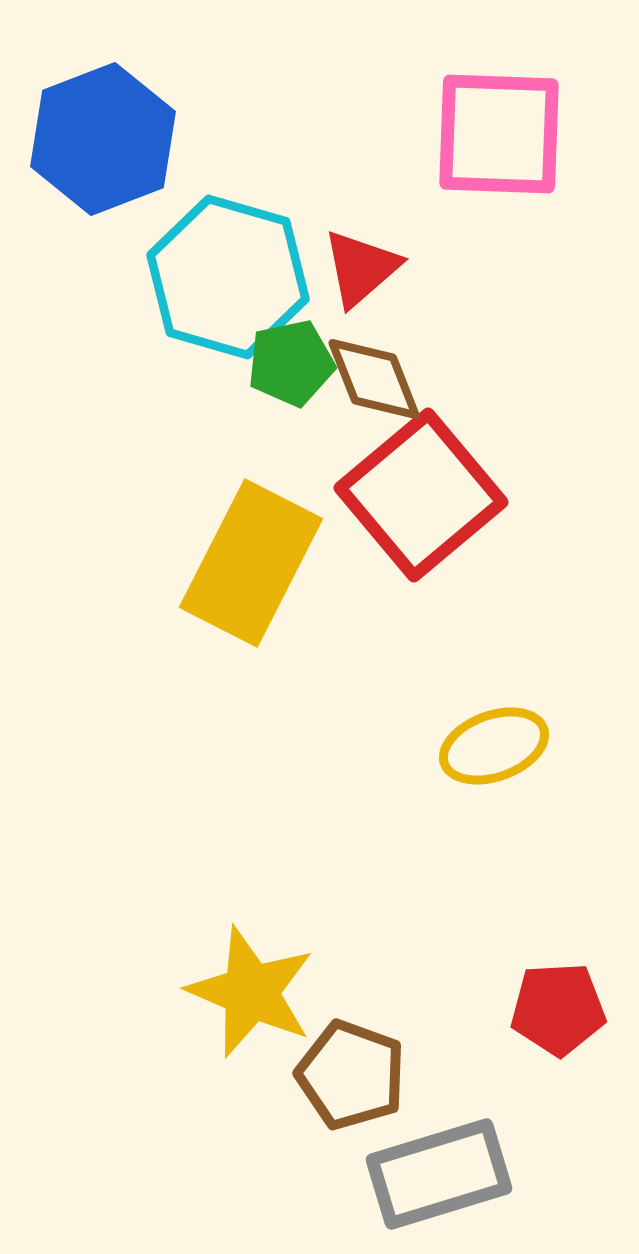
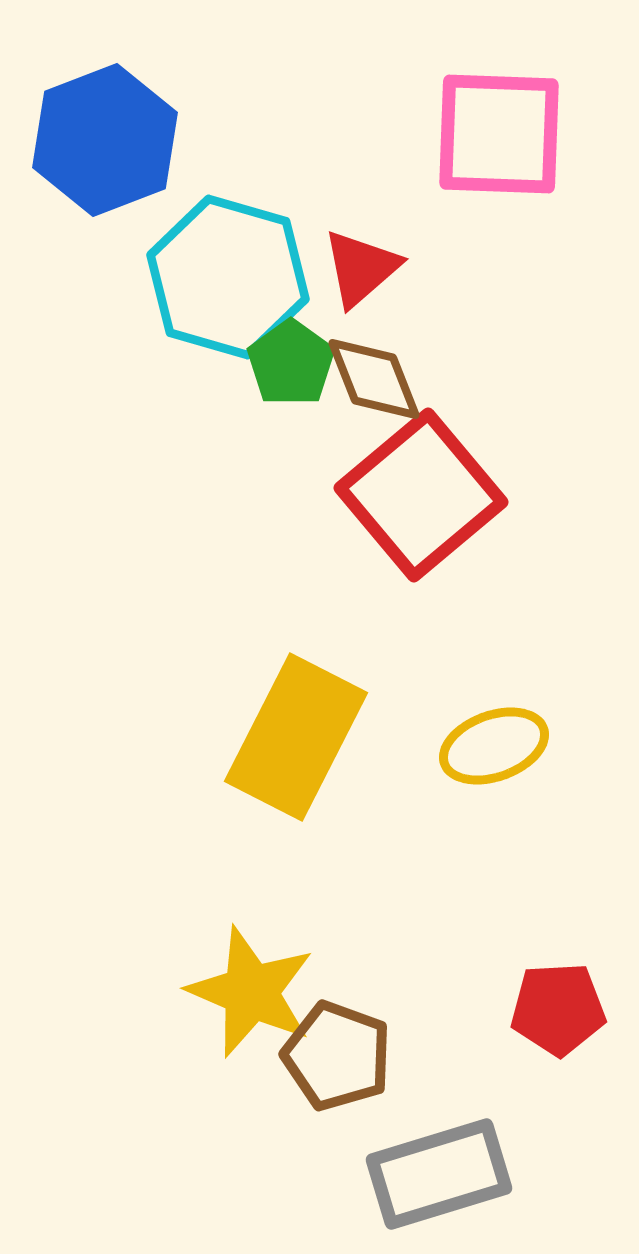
blue hexagon: moved 2 px right, 1 px down
green pentagon: rotated 24 degrees counterclockwise
yellow rectangle: moved 45 px right, 174 px down
brown pentagon: moved 14 px left, 19 px up
